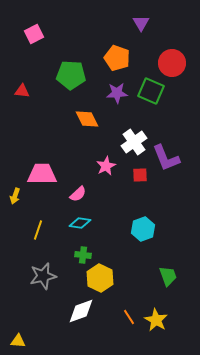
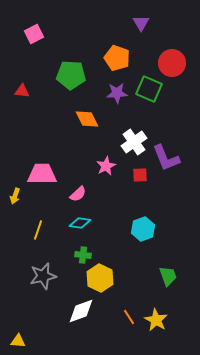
green square: moved 2 px left, 2 px up
